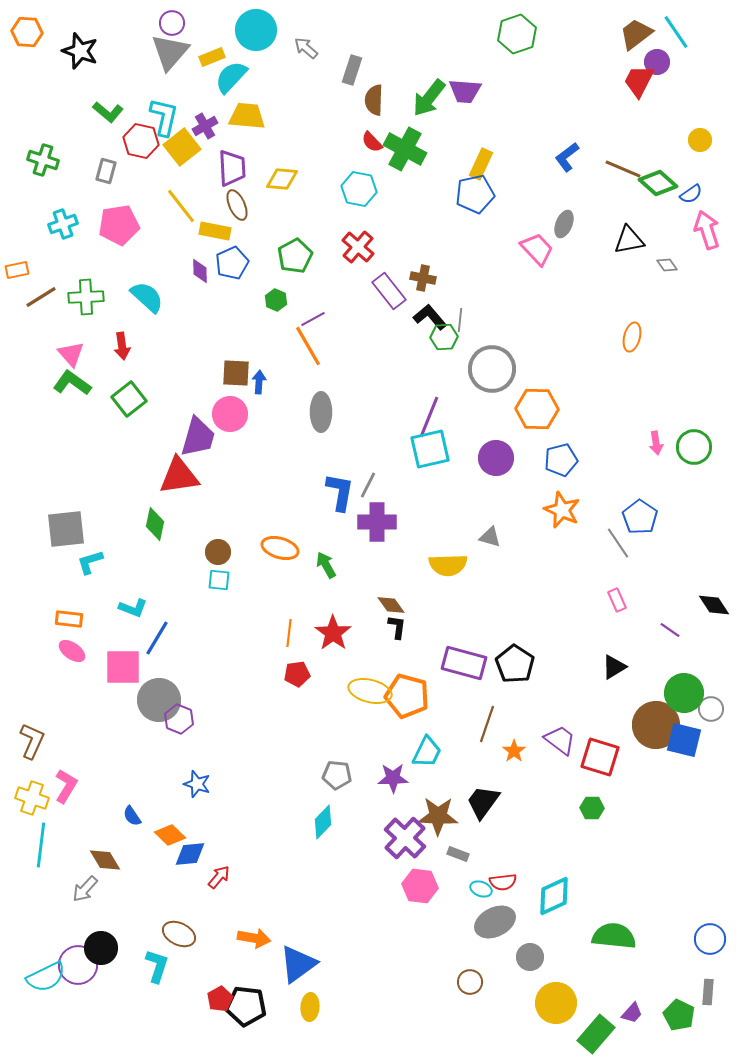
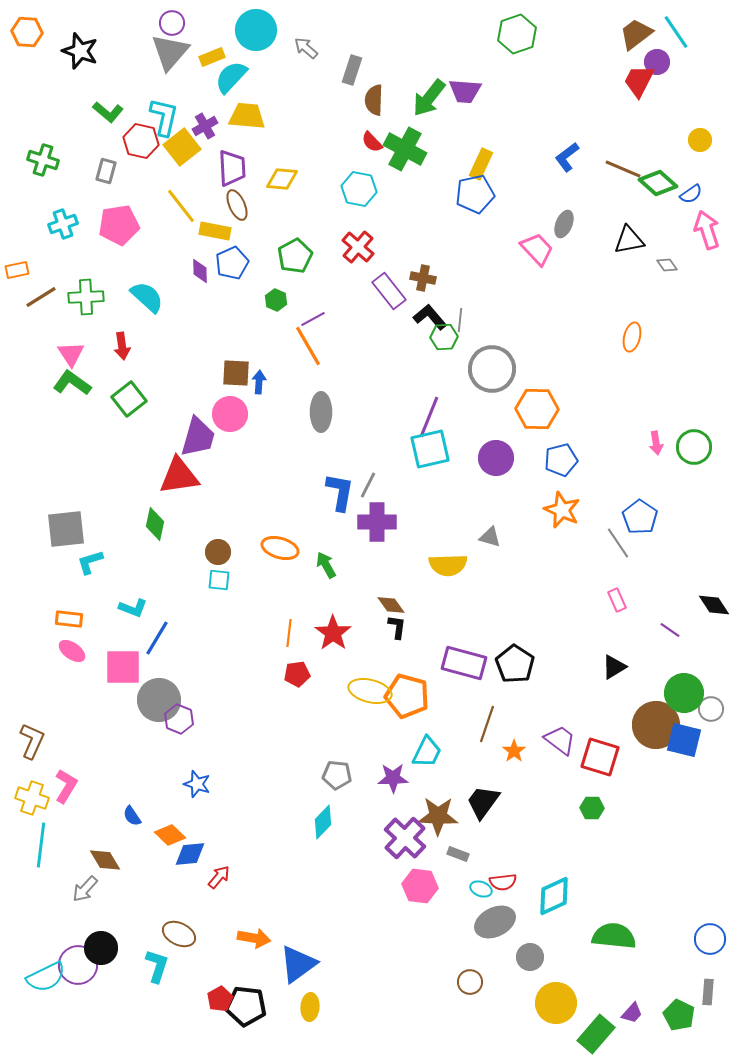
pink triangle at (71, 354): rotated 8 degrees clockwise
